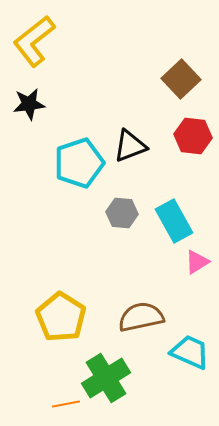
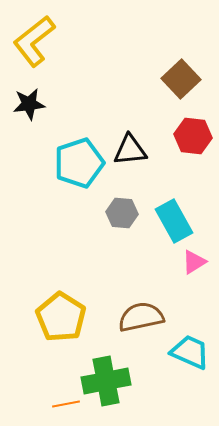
black triangle: moved 4 px down; rotated 15 degrees clockwise
pink triangle: moved 3 px left
green cross: moved 3 px down; rotated 21 degrees clockwise
